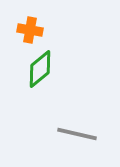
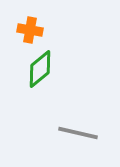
gray line: moved 1 px right, 1 px up
